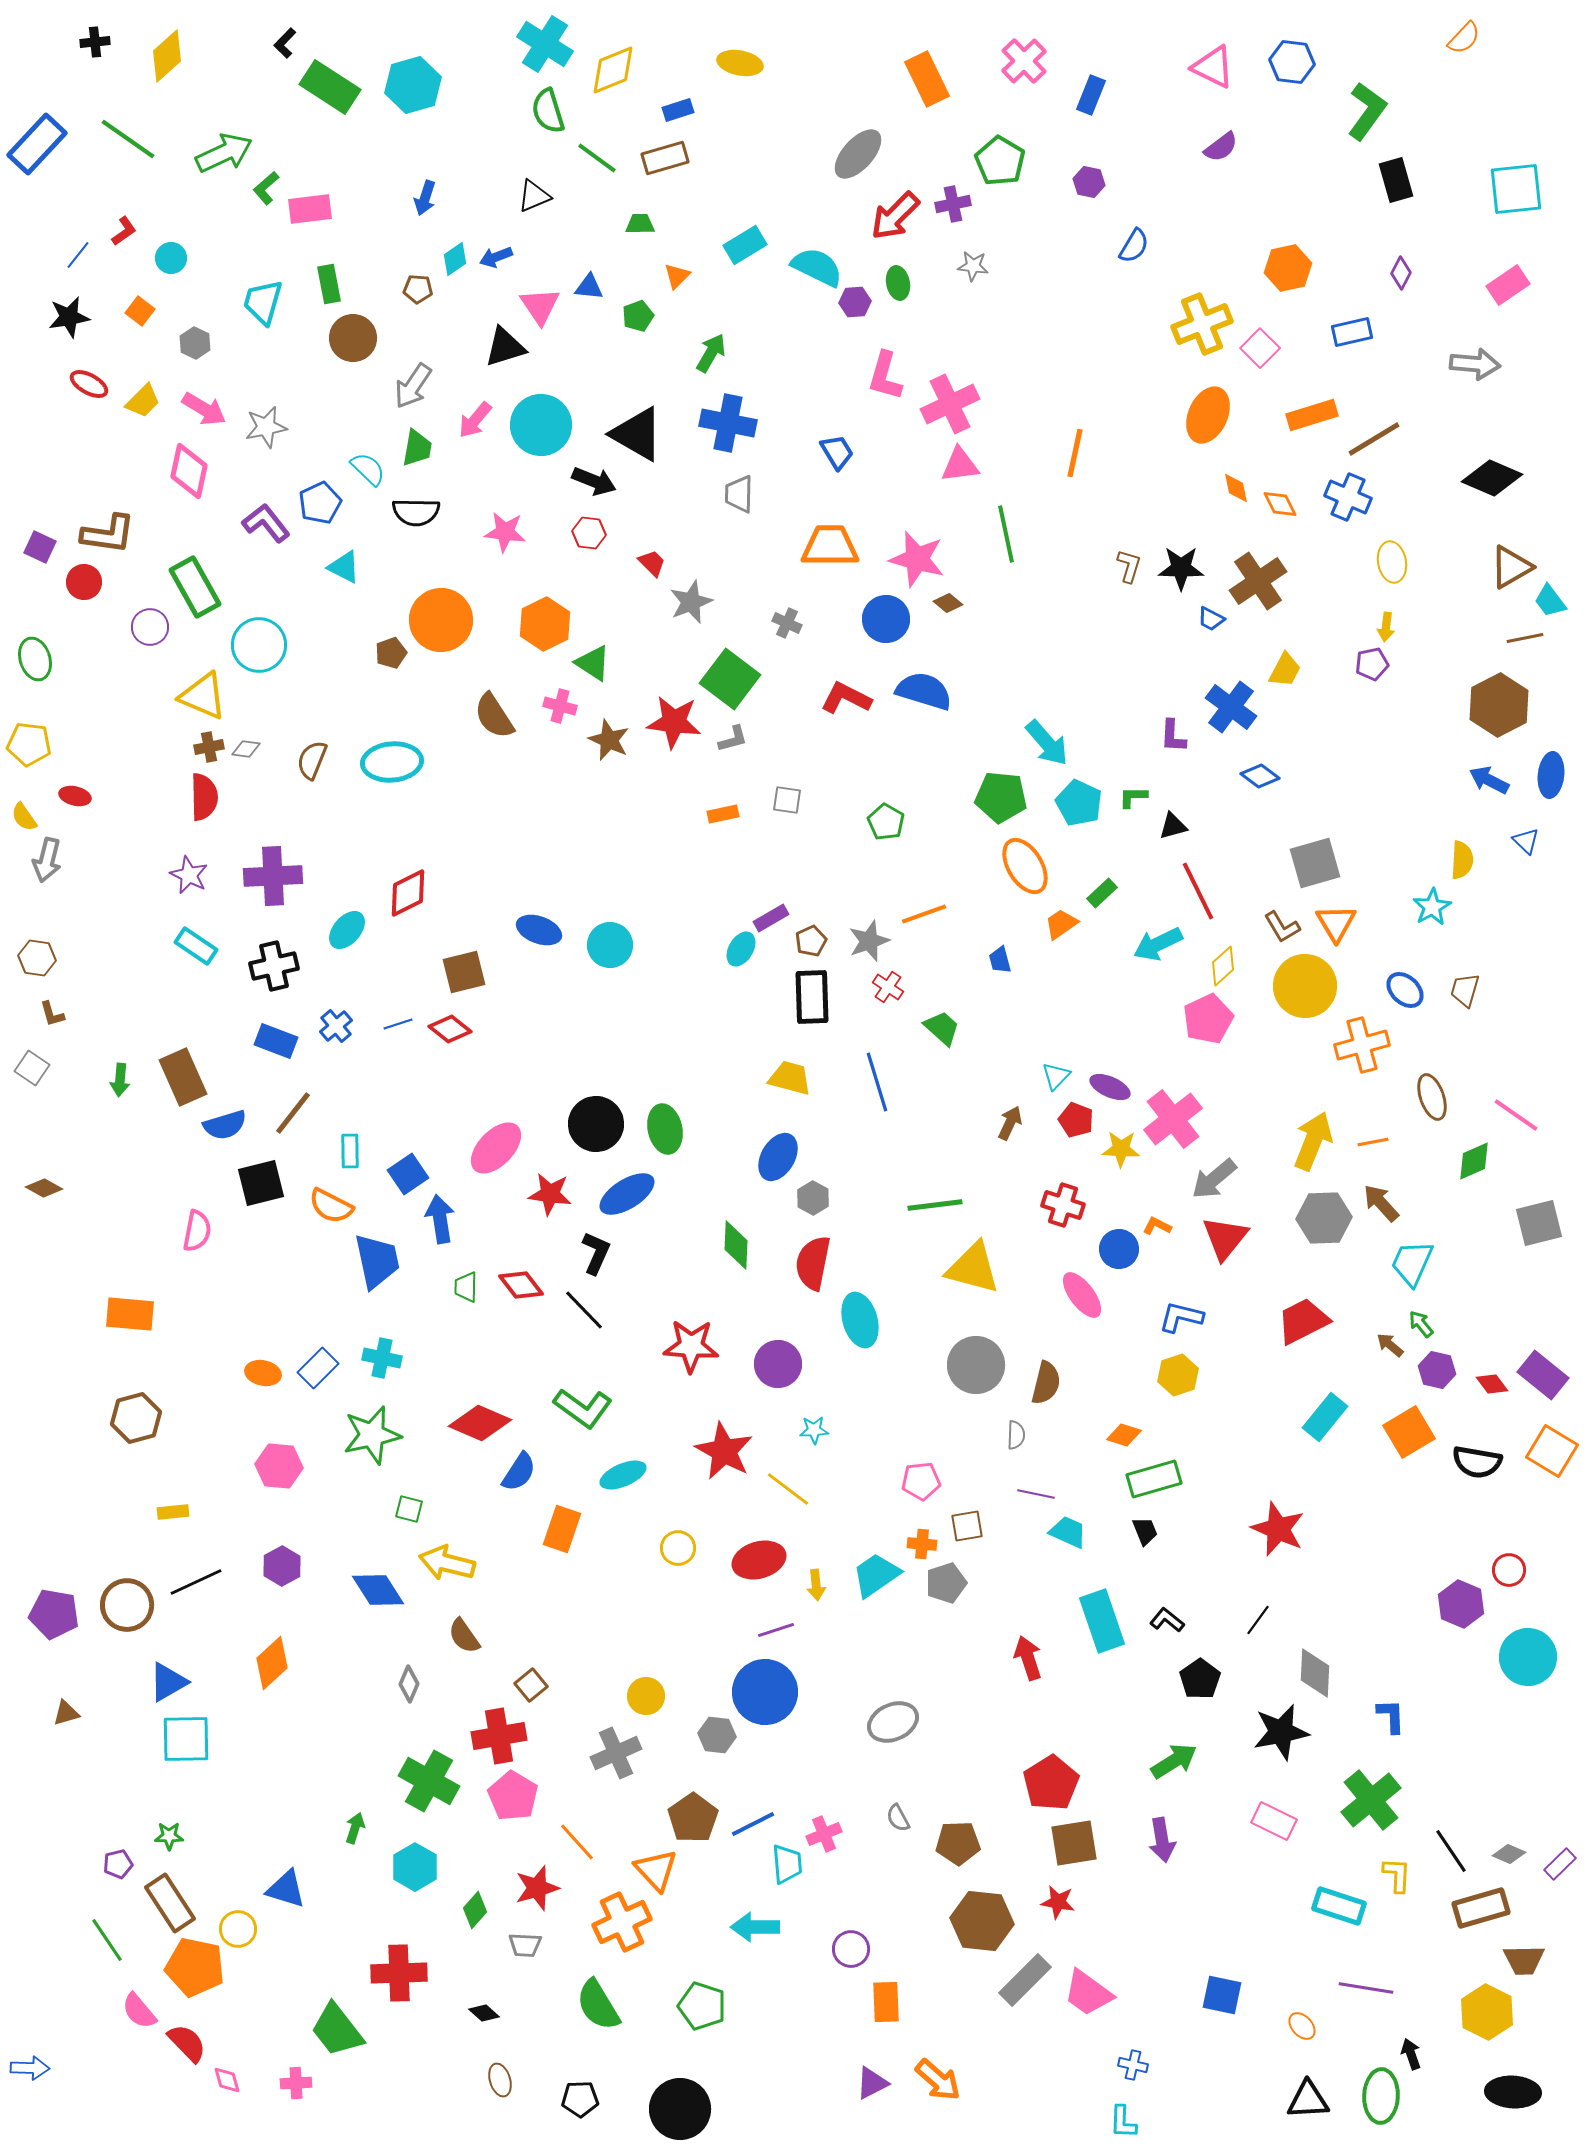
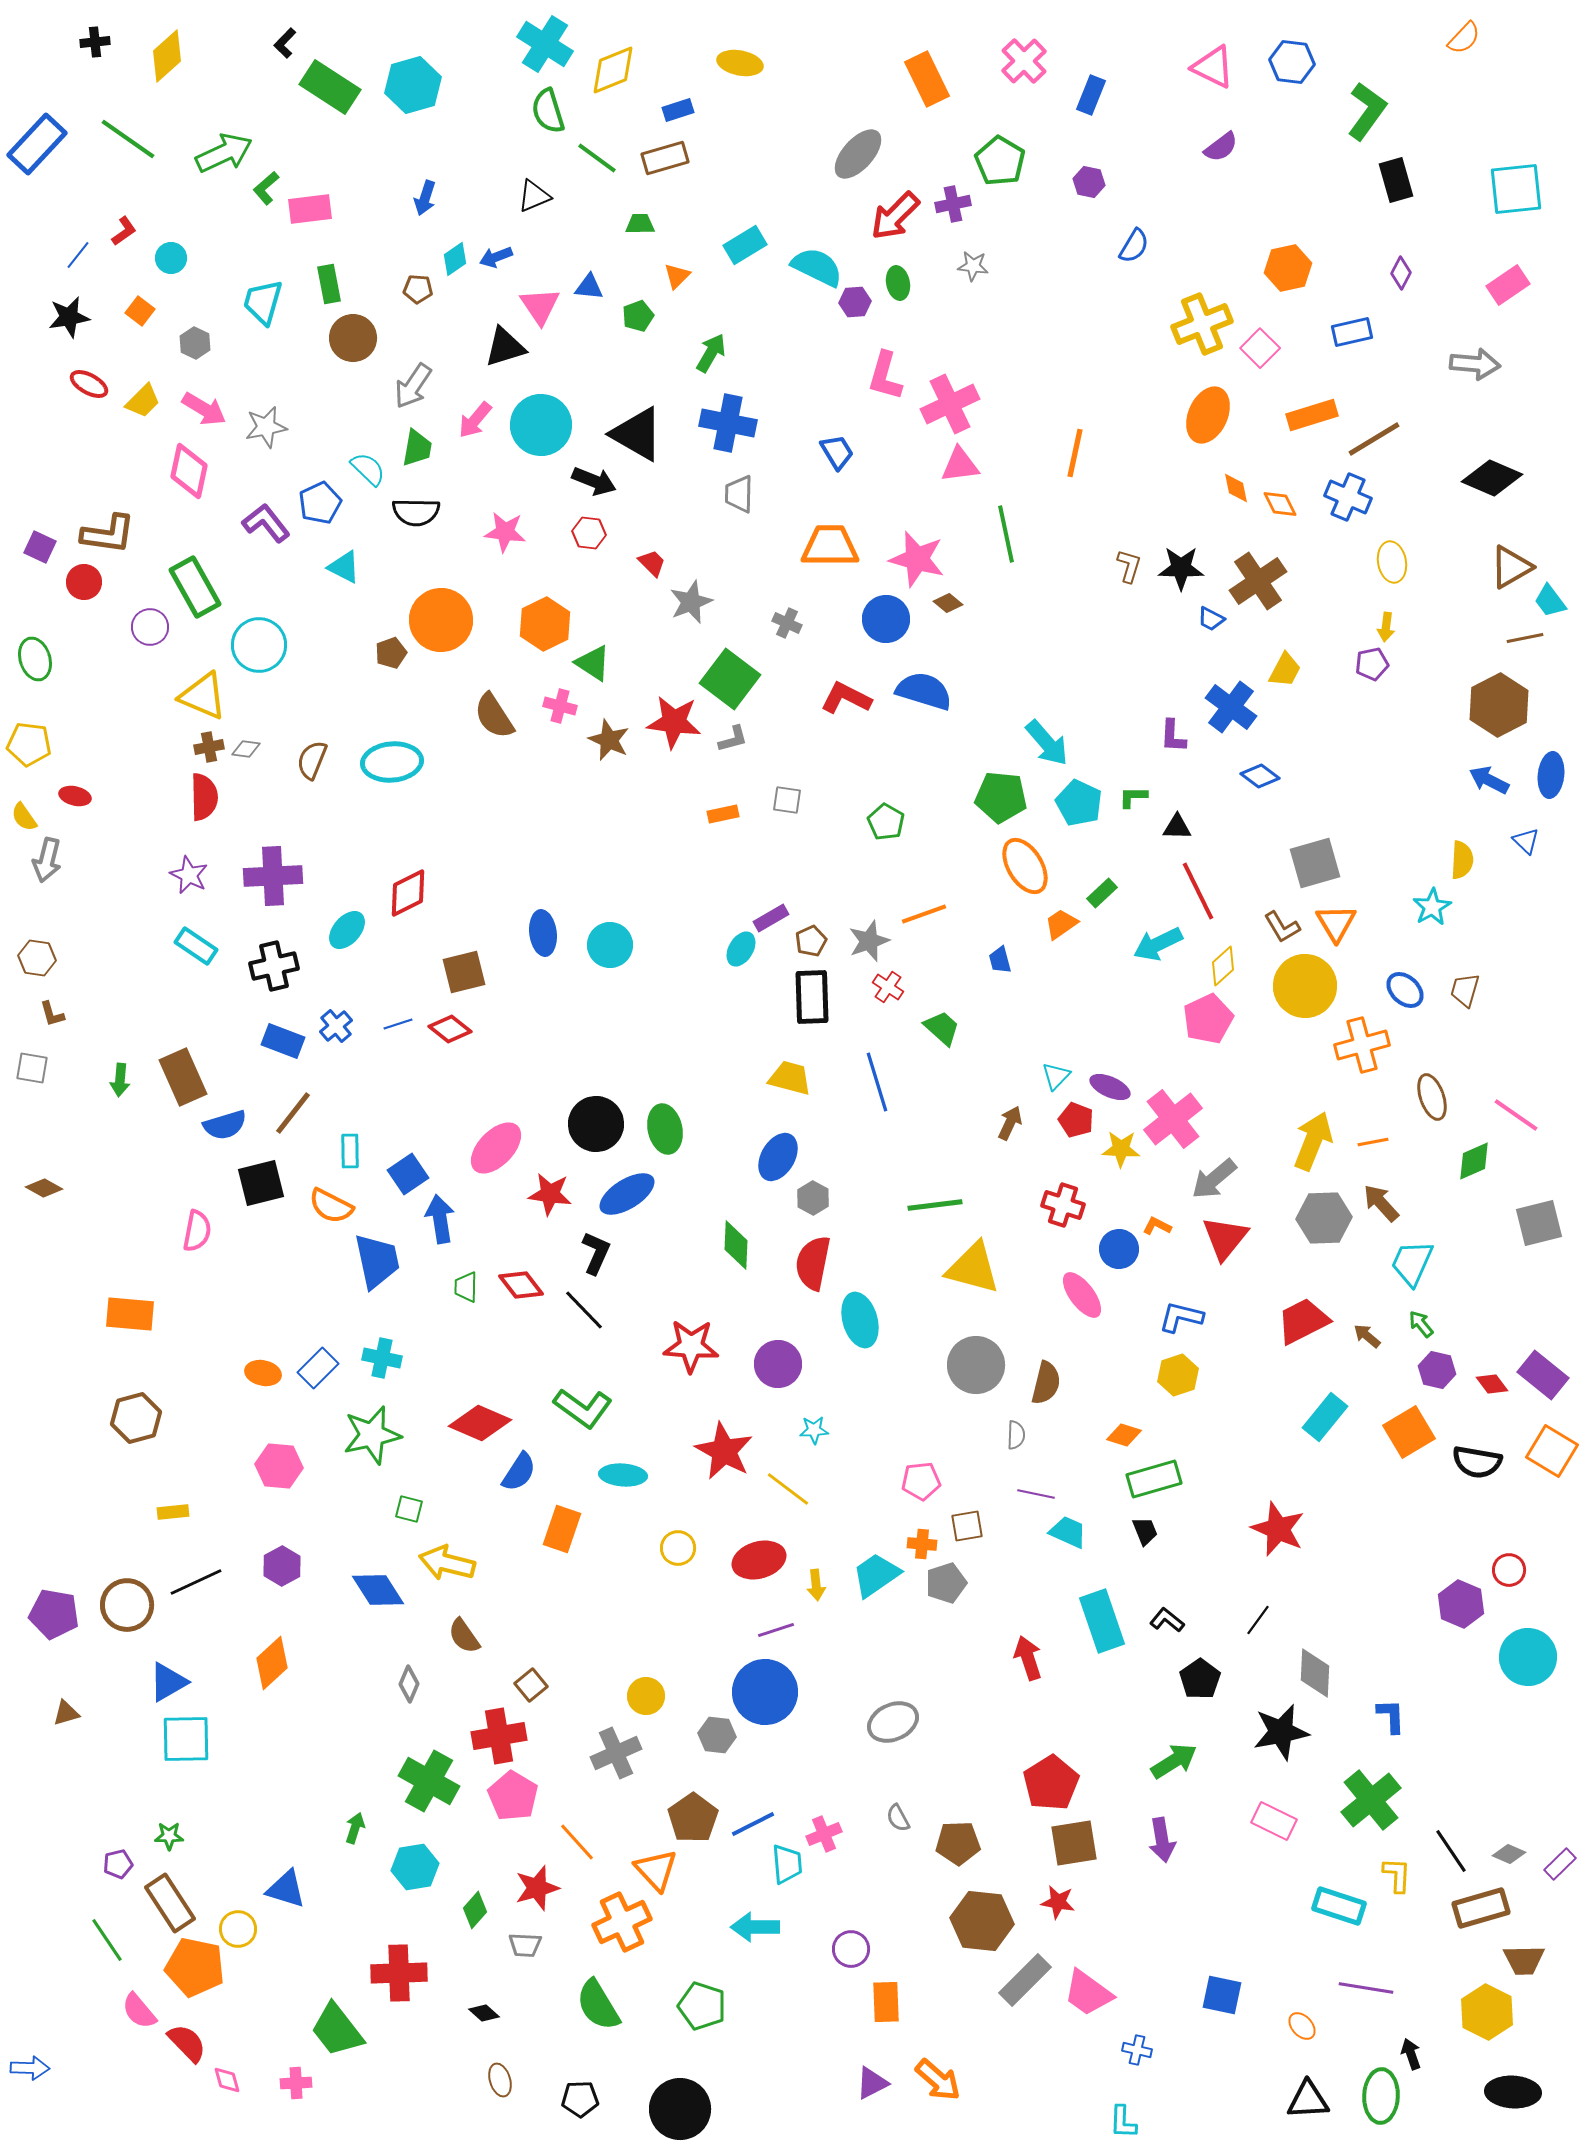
black triangle at (1173, 826): moved 4 px right, 1 px down; rotated 16 degrees clockwise
blue ellipse at (539, 930): moved 4 px right, 3 px down; rotated 63 degrees clockwise
blue rectangle at (276, 1041): moved 7 px right
gray square at (32, 1068): rotated 24 degrees counterclockwise
brown arrow at (1390, 1345): moved 23 px left, 9 px up
cyan ellipse at (623, 1475): rotated 27 degrees clockwise
cyan hexagon at (415, 1867): rotated 21 degrees clockwise
blue cross at (1133, 2065): moved 4 px right, 15 px up
